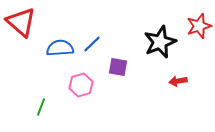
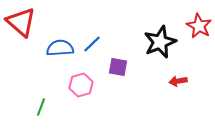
red star: rotated 25 degrees counterclockwise
